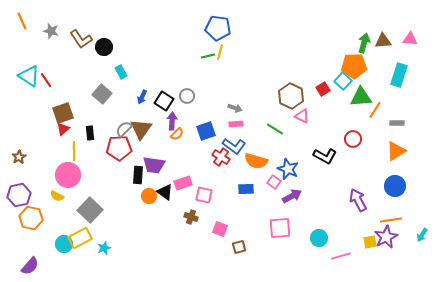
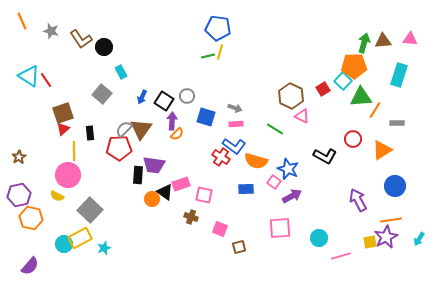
blue square at (206, 131): moved 14 px up; rotated 36 degrees clockwise
orange triangle at (396, 151): moved 14 px left, 1 px up
pink rectangle at (183, 183): moved 2 px left, 1 px down
orange circle at (149, 196): moved 3 px right, 3 px down
cyan arrow at (422, 235): moved 3 px left, 4 px down
